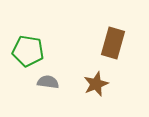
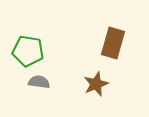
gray semicircle: moved 9 px left
